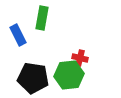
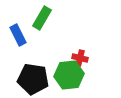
green rectangle: rotated 20 degrees clockwise
black pentagon: moved 1 px down
